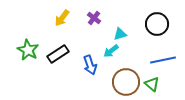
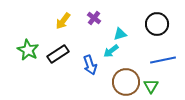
yellow arrow: moved 1 px right, 3 px down
green triangle: moved 1 px left, 2 px down; rotated 21 degrees clockwise
